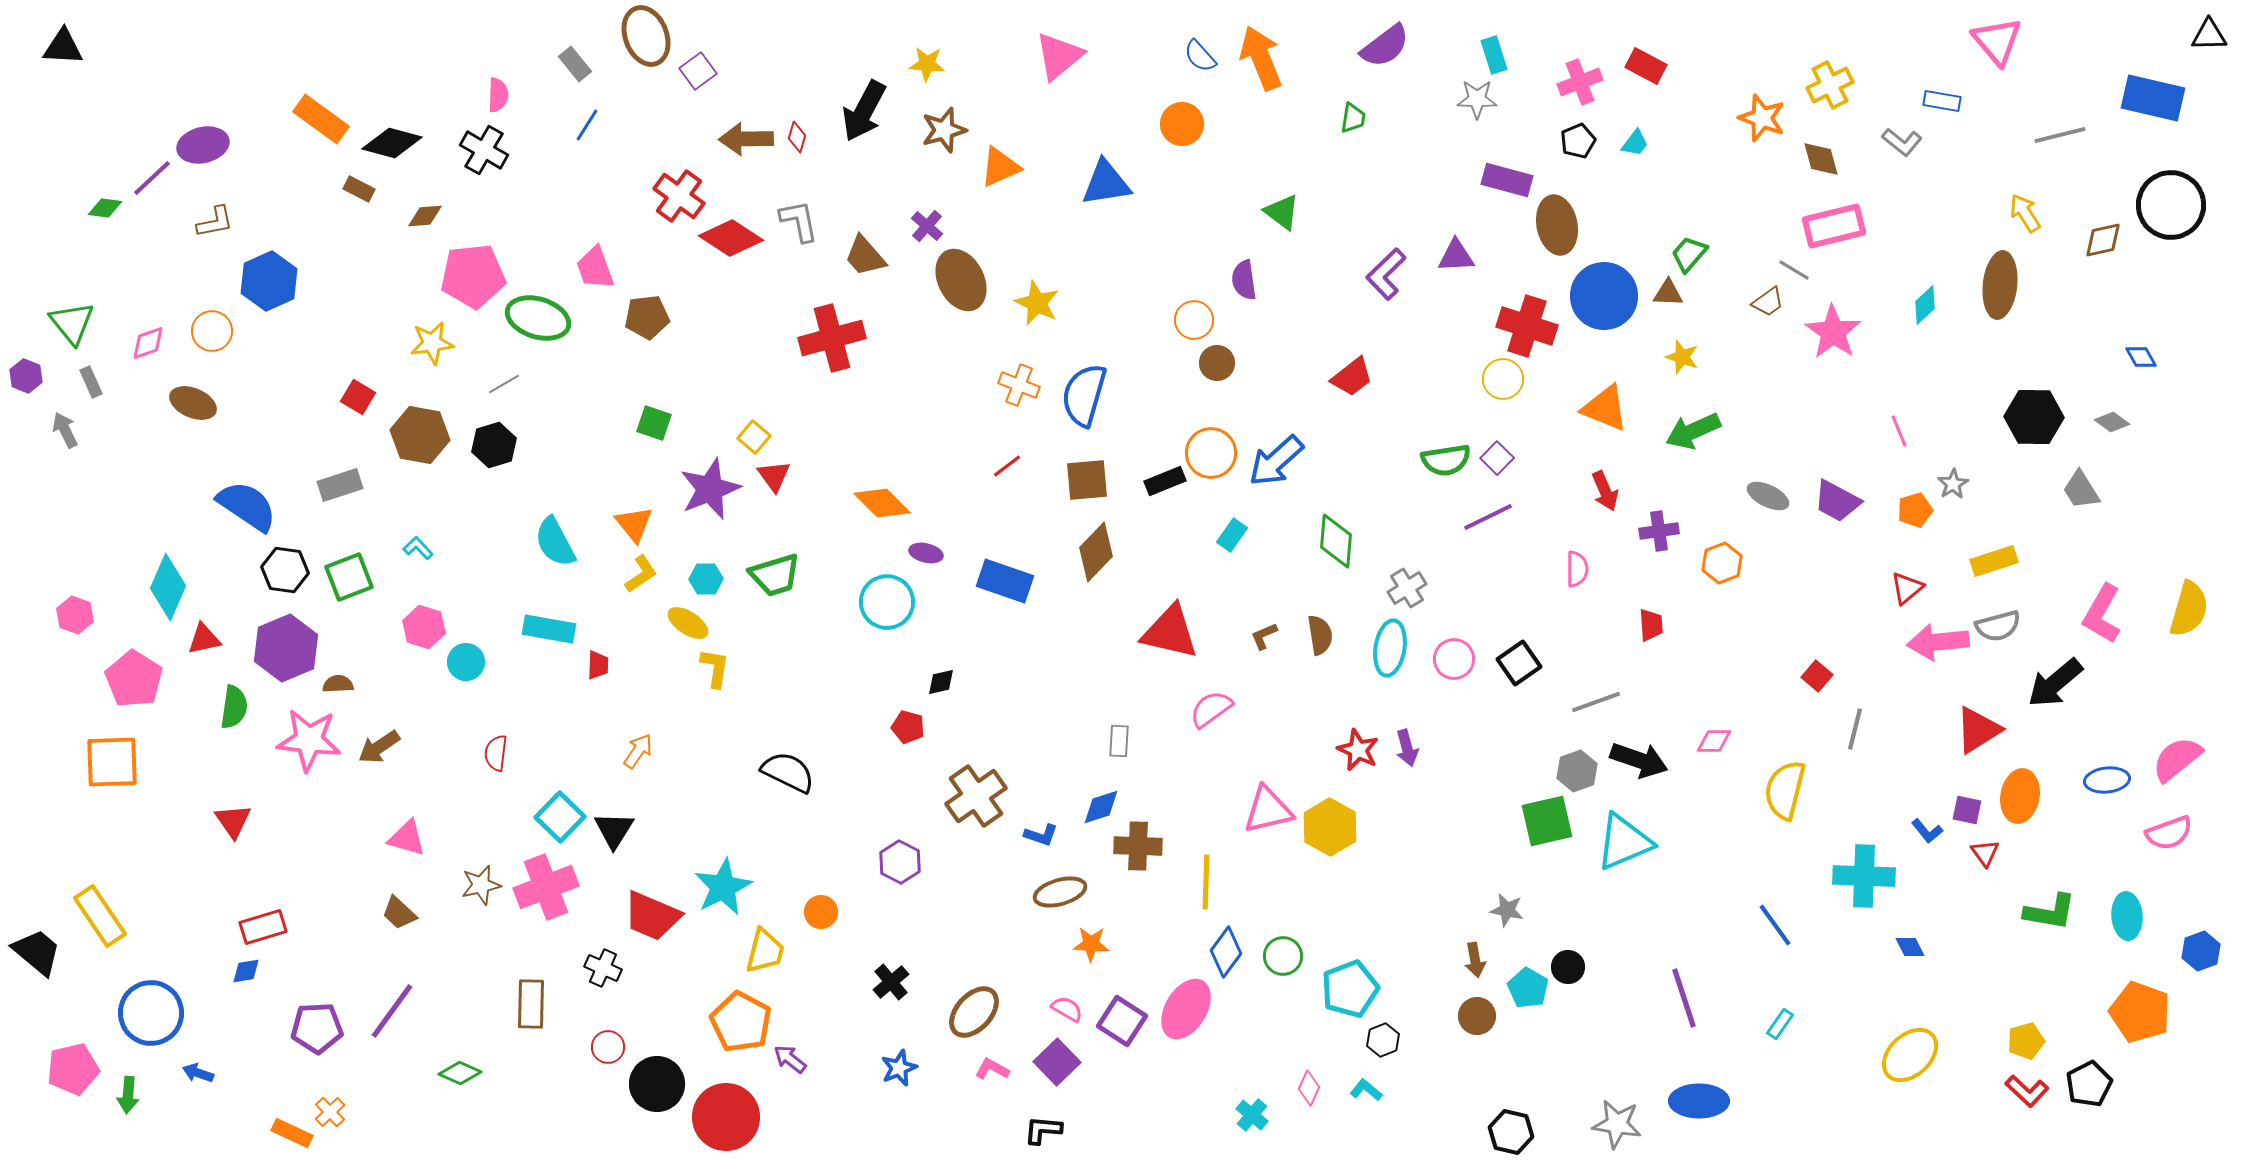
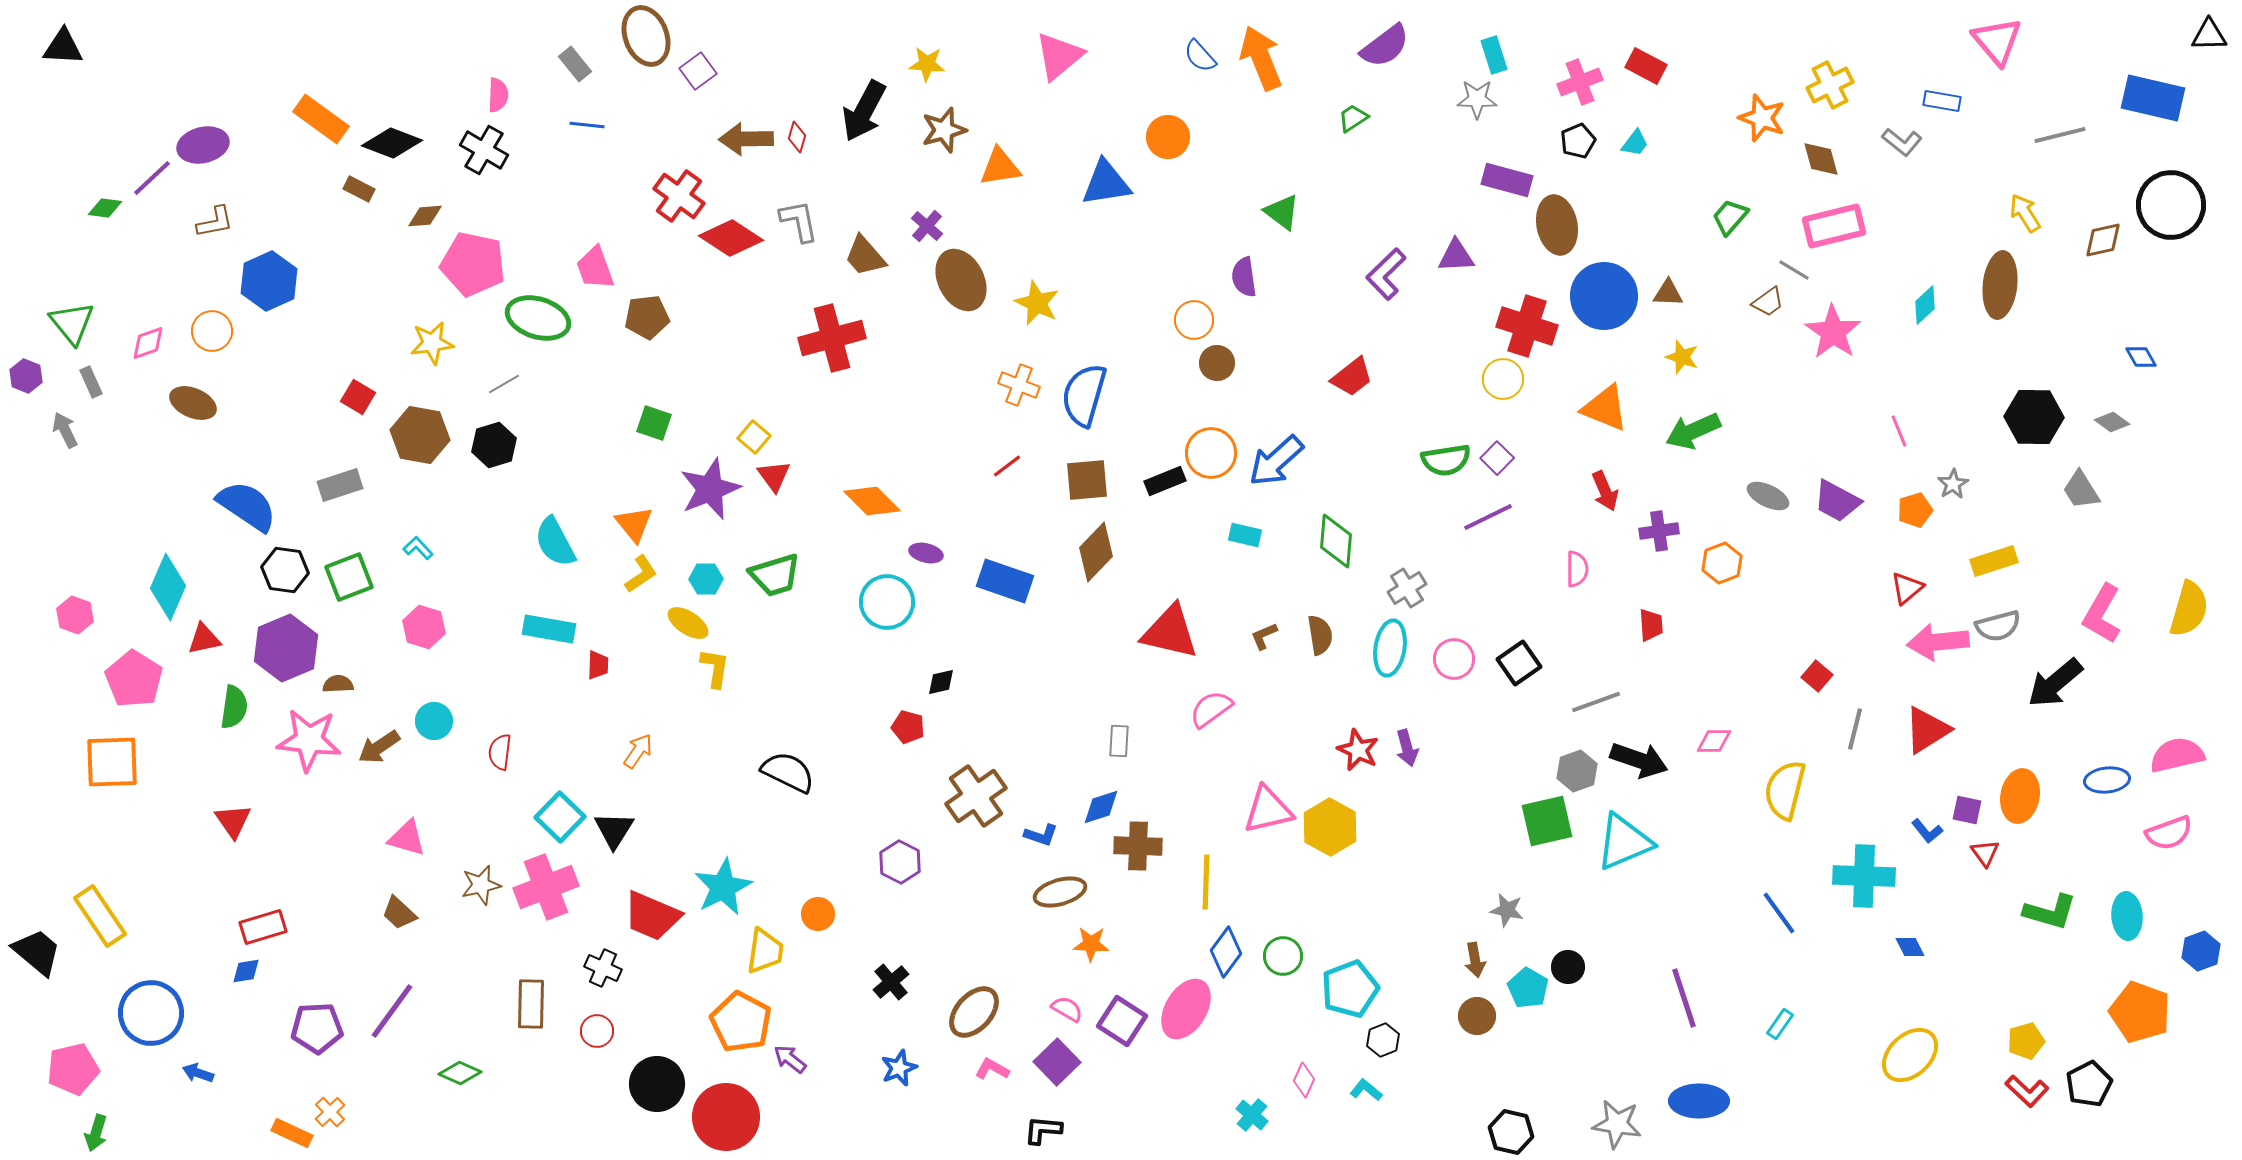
green trapezoid at (1353, 118): rotated 132 degrees counterclockwise
orange circle at (1182, 124): moved 14 px left, 13 px down
blue line at (587, 125): rotated 64 degrees clockwise
black diamond at (392, 143): rotated 6 degrees clockwise
orange triangle at (1000, 167): rotated 15 degrees clockwise
green trapezoid at (1689, 254): moved 41 px right, 37 px up
pink pentagon at (473, 276): moved 12 px up; rotated 18 degrees clockwise
purple semicircle at (1244, 280): moved 3 px up
orange diamond at (882, 503): moved 10 px left, 2 px up
cyan rectangle at (1232, 535): moved 13 px right; rotated 68 degrees clockwise
cyan circle at (466, 662): moved 32 px left, 59 px down
red triangle at (1978, 730): moved 51 px left
red semicircle at (496, 753): moved 4 px right, 1 px up
pink semicircle at (2177, 759): moved 4 px up; rotated 26 degrees clockwise
orange circle at (821, 912): moved 3 px left, 2 px down
green L-shape at (2050, 912): rotated 6 degrees clockwise
blue line at (1775, 925): moved 4 px right, 12 px up
yellow trapezoid at (765, 951): rotated 6 degrees counterclockwise
red circle at (608, 1047): moved 11 px left, 16 px up
pink diamond at (1309, 1088): moved 5 px left, 8 px up
green arrow at (128, 1095): moved 32 px left, 38 px down; rotated 12 degrees clockwise
